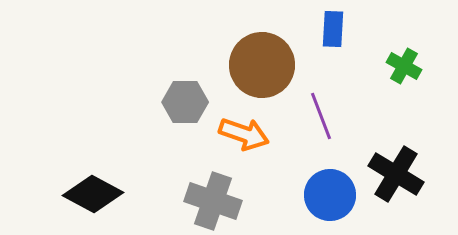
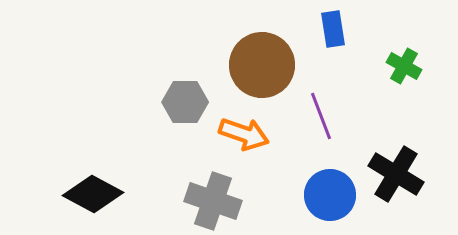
blue rectangle: rotated 12 degrees counterclockwise
